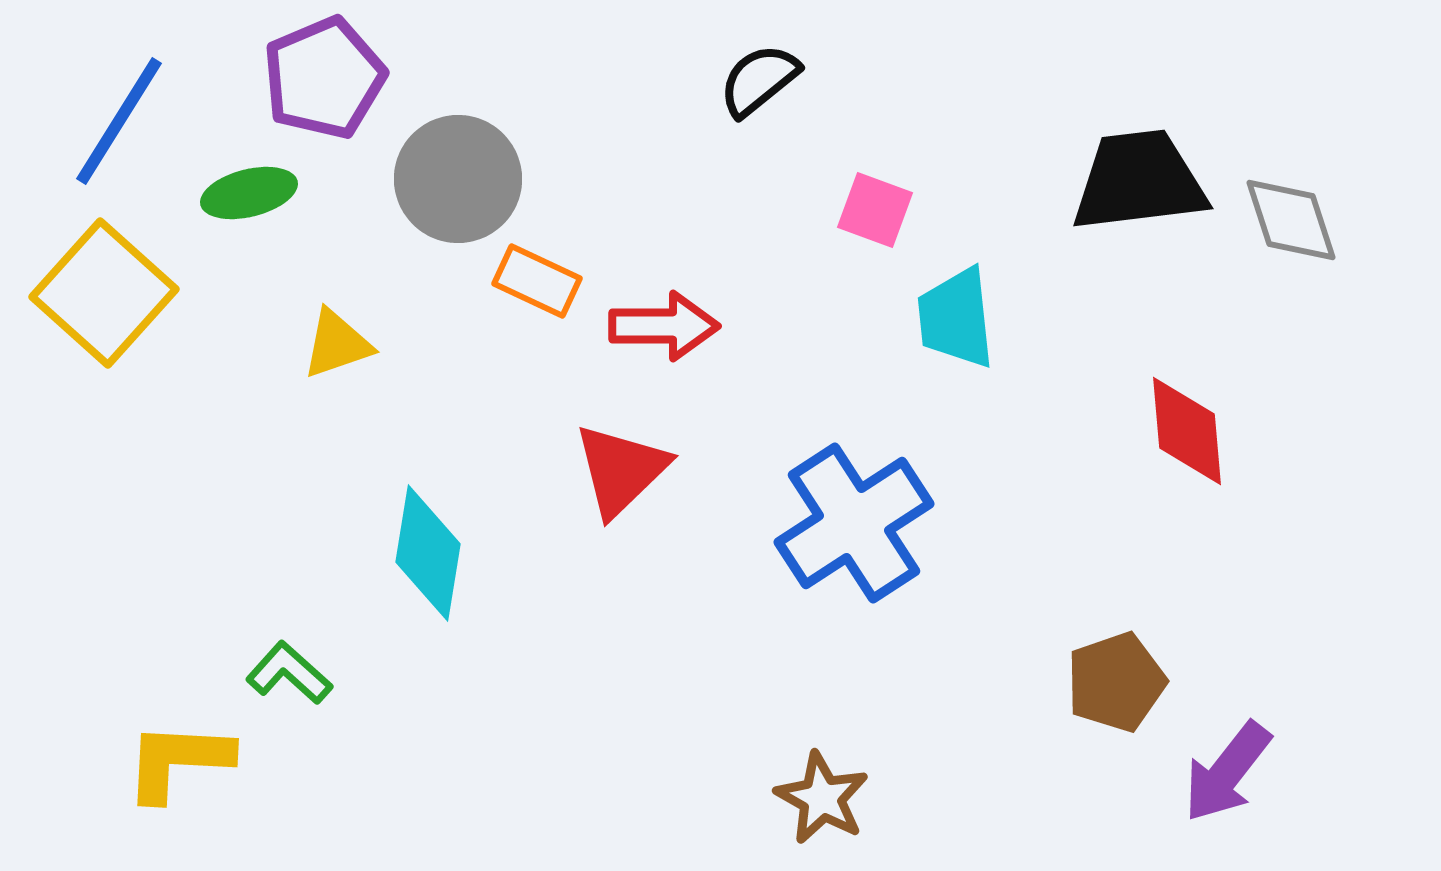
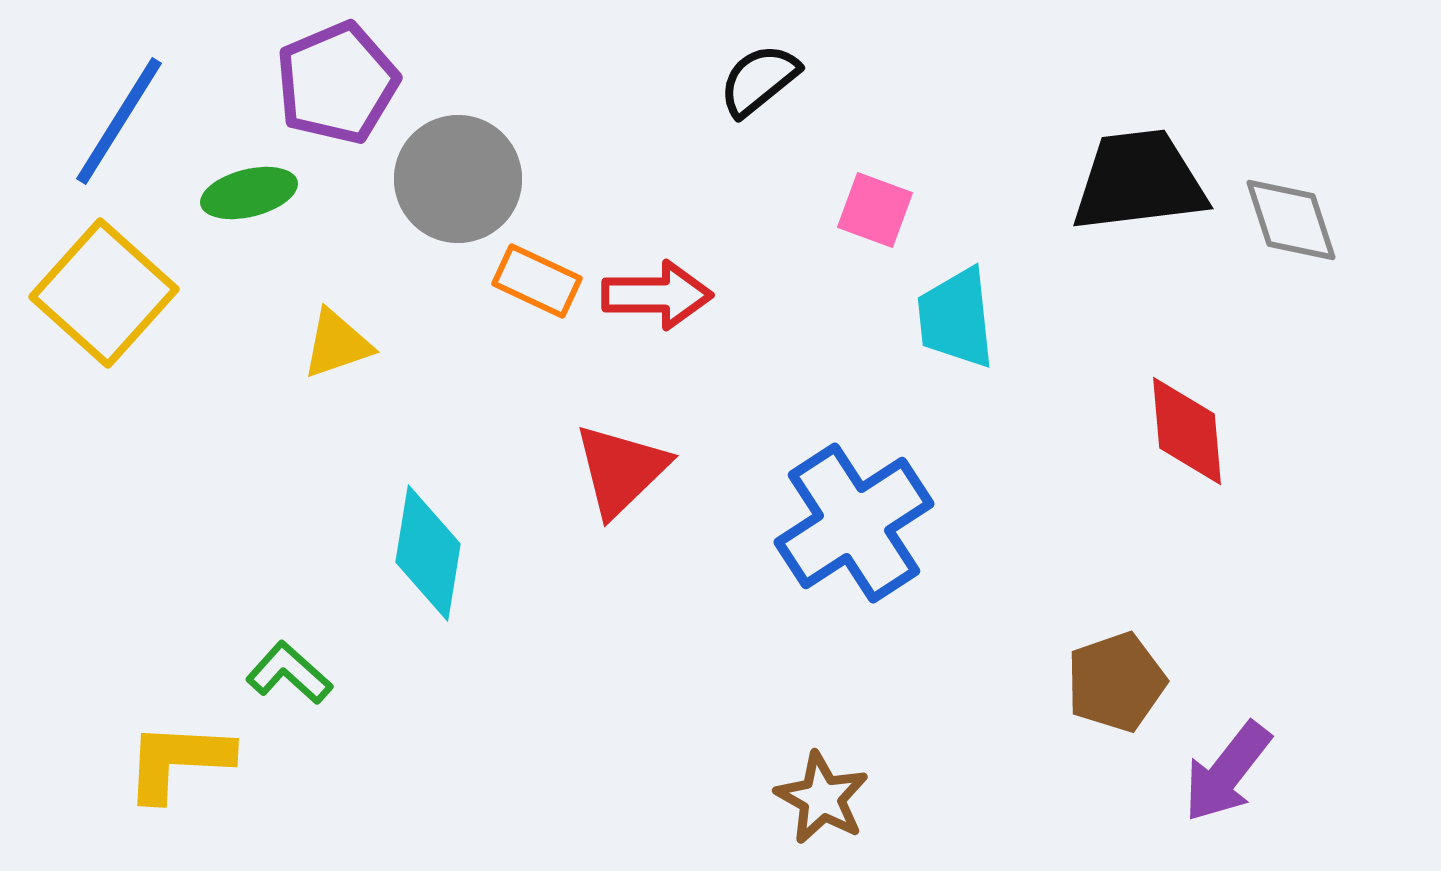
purple pentagon: moved 13 px right, 5 px down
red arrow: moved 7 px left, 31 px up
